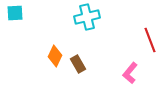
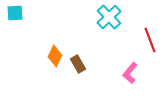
cyan cross: moved 22 px right; rotated 30 degrees counterclockwise
